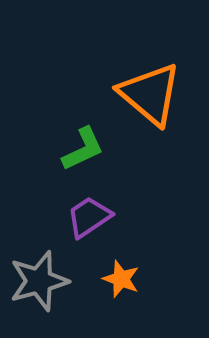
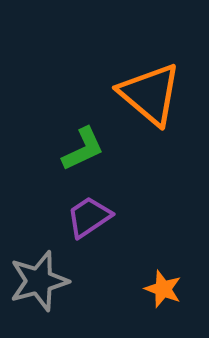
orange star: moved 42 px right, 10 px down
